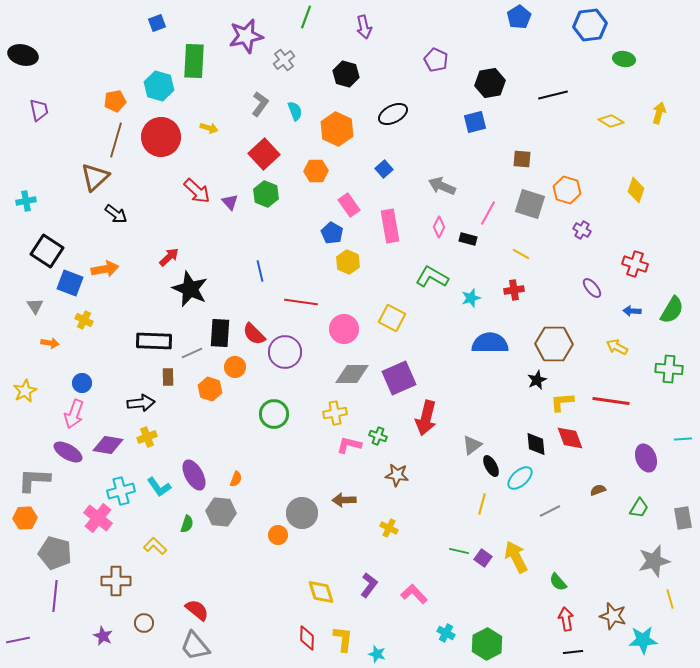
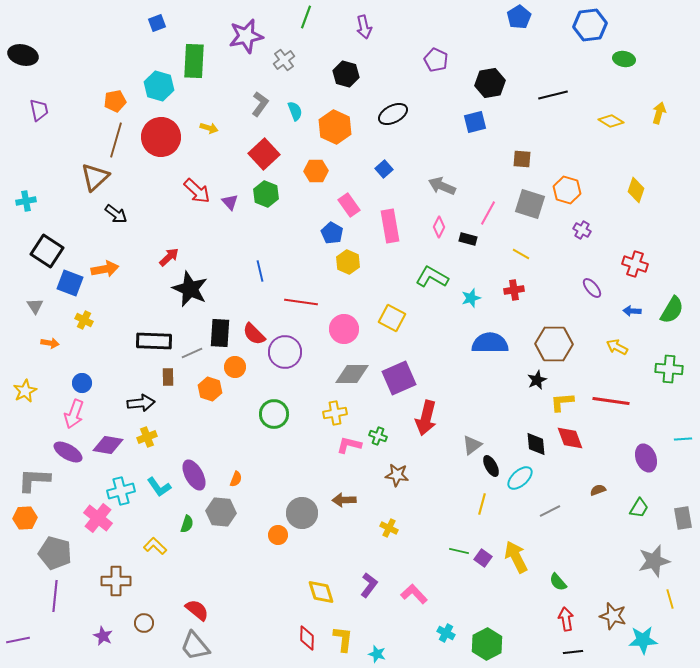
orange hexagon at (337, 129): moved 2 px left, 2 px up
